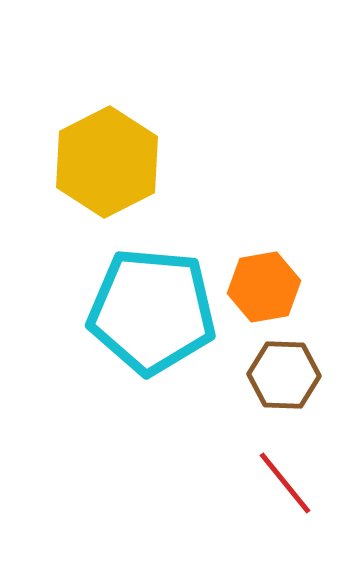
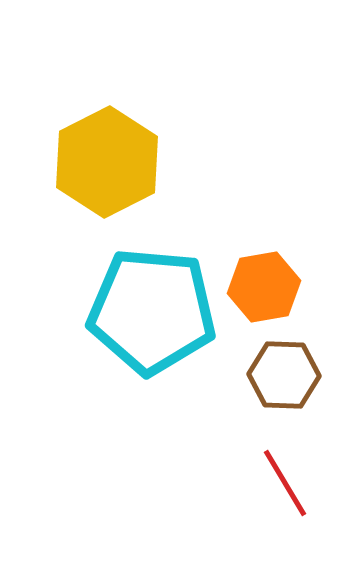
red line: rotated 8 degrees clockwise
